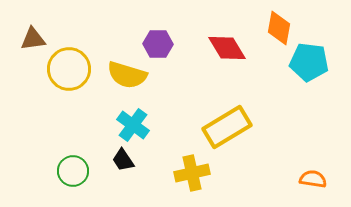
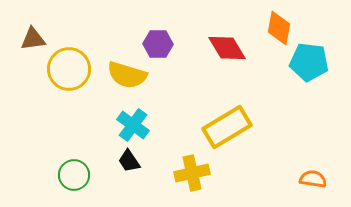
black trapezoid: moved 6 px right, 1 px down
green circle: moved 1 px right, 4 px down
